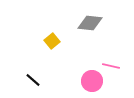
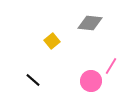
pink line: rotated 72 degrees counterclockwise
pink circle: moved 1 px left
